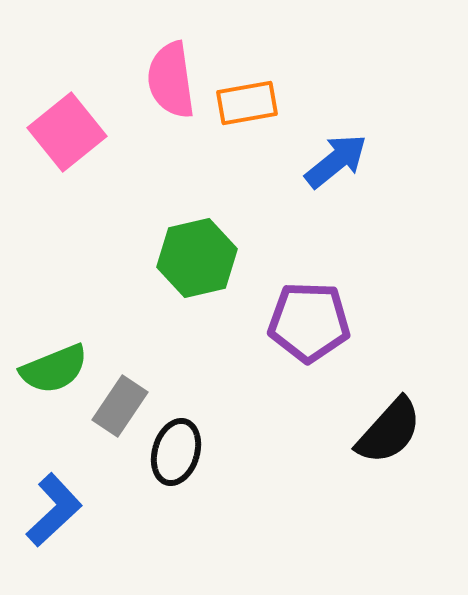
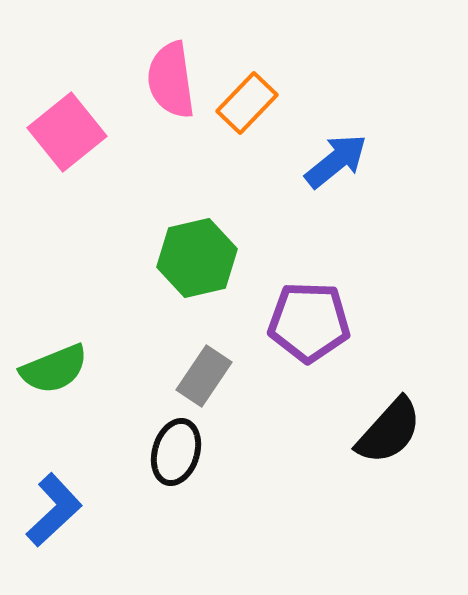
orange rectangle: rotated 36 degrees counterclockwise
gray rectangle: moved 84 px right, 30 px up
